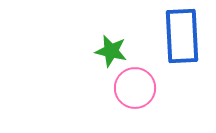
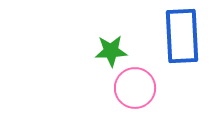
green star: rotated 16 degrees counterclockwise
